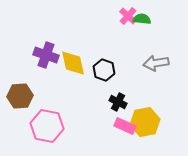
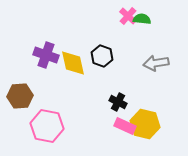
black hexagon: moved 2 px left, 14 px up
yellow hexagon: moved 2 px down; rotated 24 degrees clockwise
